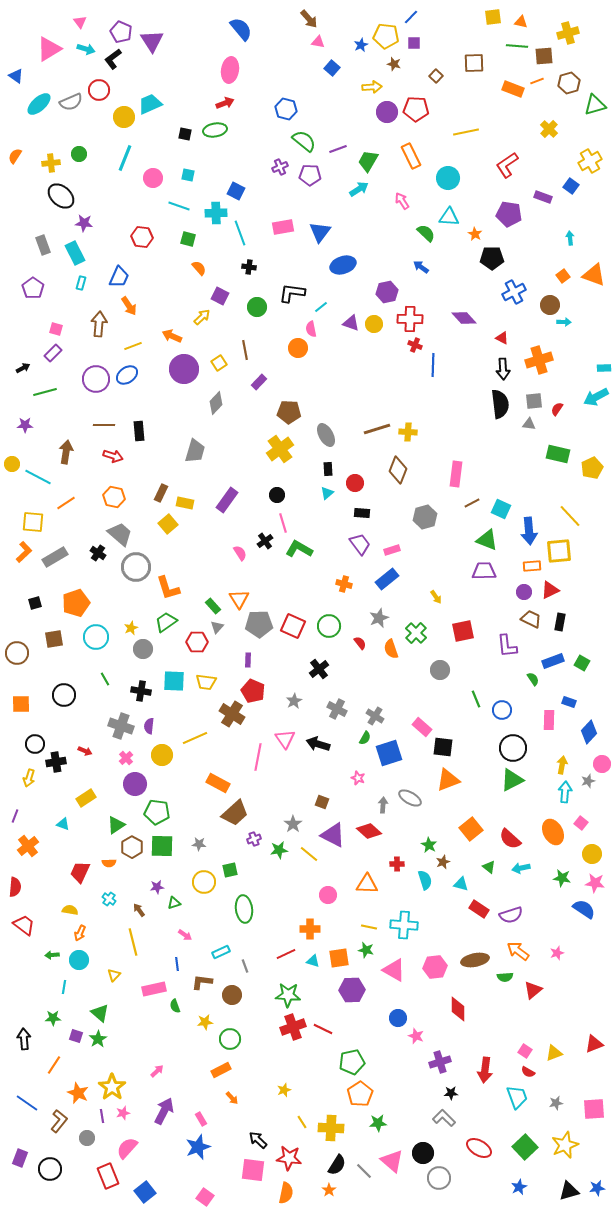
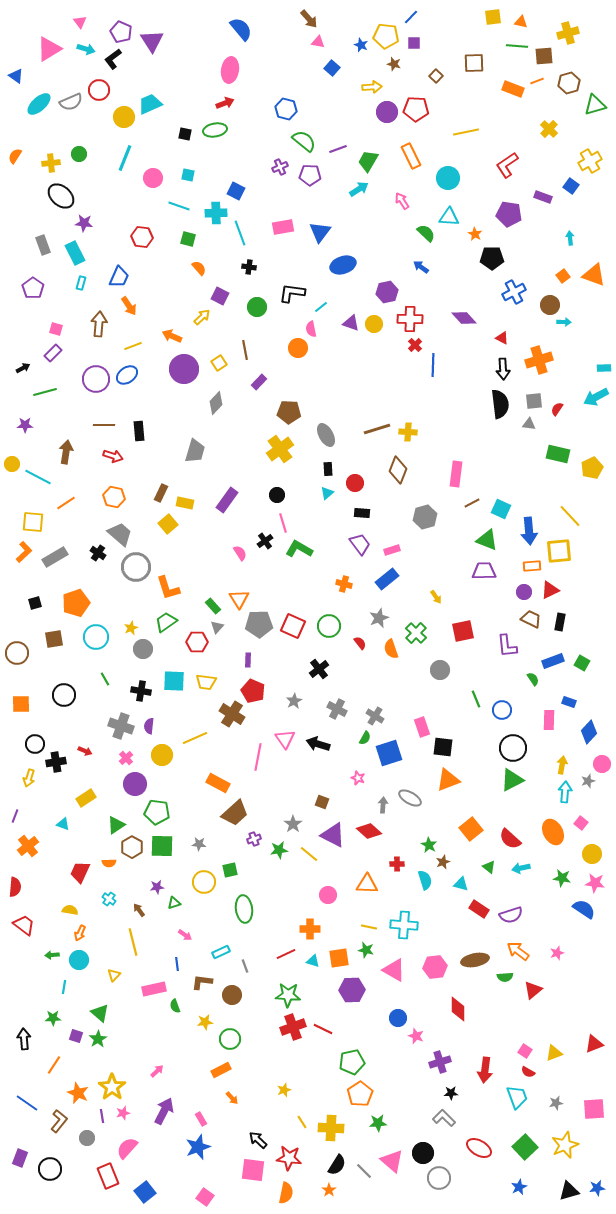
blue star at (361, 45): rotated 24 degrees counterclockwise
red cross at (415, 345): rotated 24 degrees clockwise
pink rectangle at (422, 727): rotated 30 degrees clockwise
